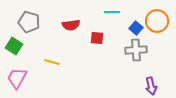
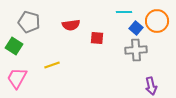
cyan line: moved 12 px right
yellow line: moved 3 px down; rotated 35 degrees counterclockwise
